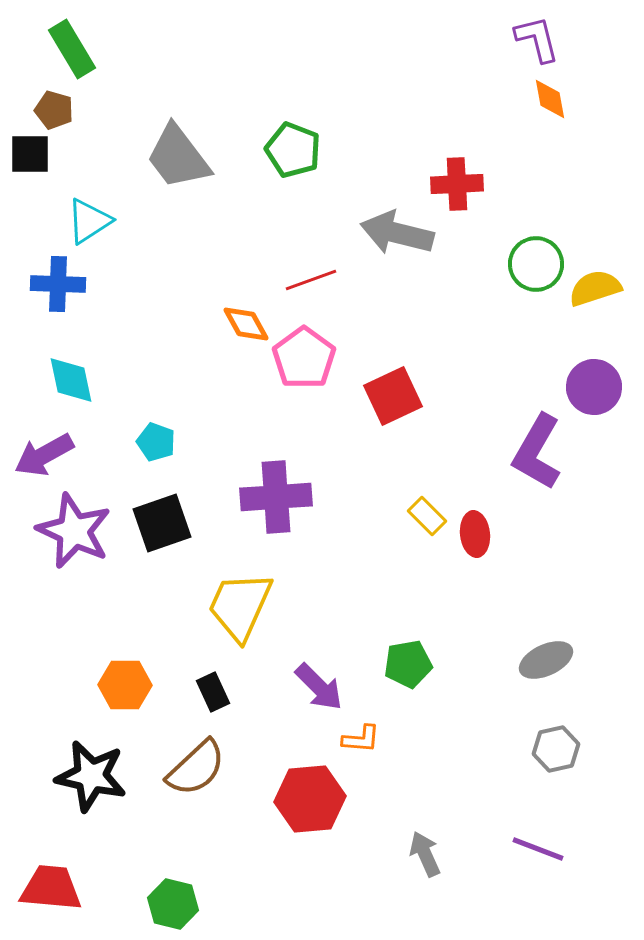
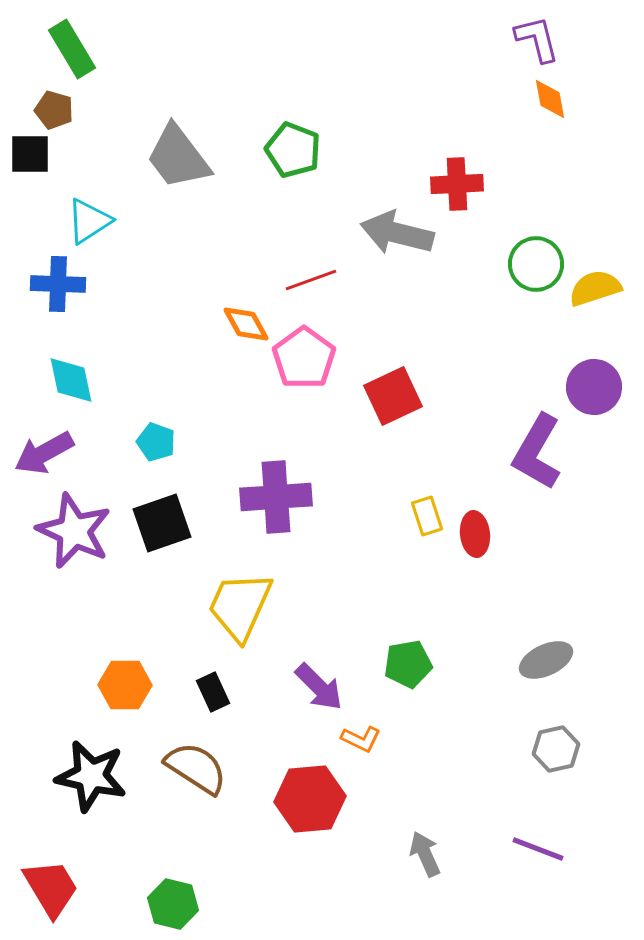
purple arrow at (44, 455): moved 2 px up
yellow rectangle at (427, 516): rotated 27 degrees clockwise
orange L-shape at (361, 739): rotated 21 degrees clockwise
brown semicircle at (196, 768): rotated 104 degrees counterclockwise
red trapezoid at (51, 888): rotated 54 degrees clockwise
